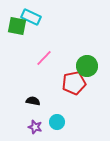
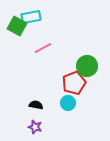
cyan rectangle: rotated 36 degrees counterclockwise
green square: rotated 18 degrees clockwise
pink line: moved 1 px left, 10 px up; rotated 18 degrees clockwise
red pentagon: rotated 10 degrees counterclockwise
black semicircle: moved 3 px right, 4 px down
cyan circle: moved 11 px right, 19 px up
